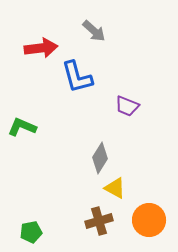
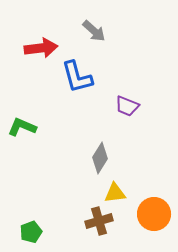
yellow triangle: moved 5 px down; rotated 35 degrees counterclockwise
orange circle: moved 5 px right, 6 px up
green pentagon: rotated 10 degrees counterclockwise
